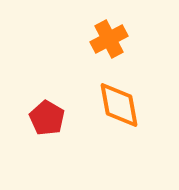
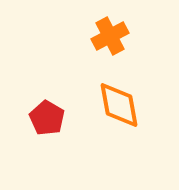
orange cross: moved 1 px right, 3 px up
